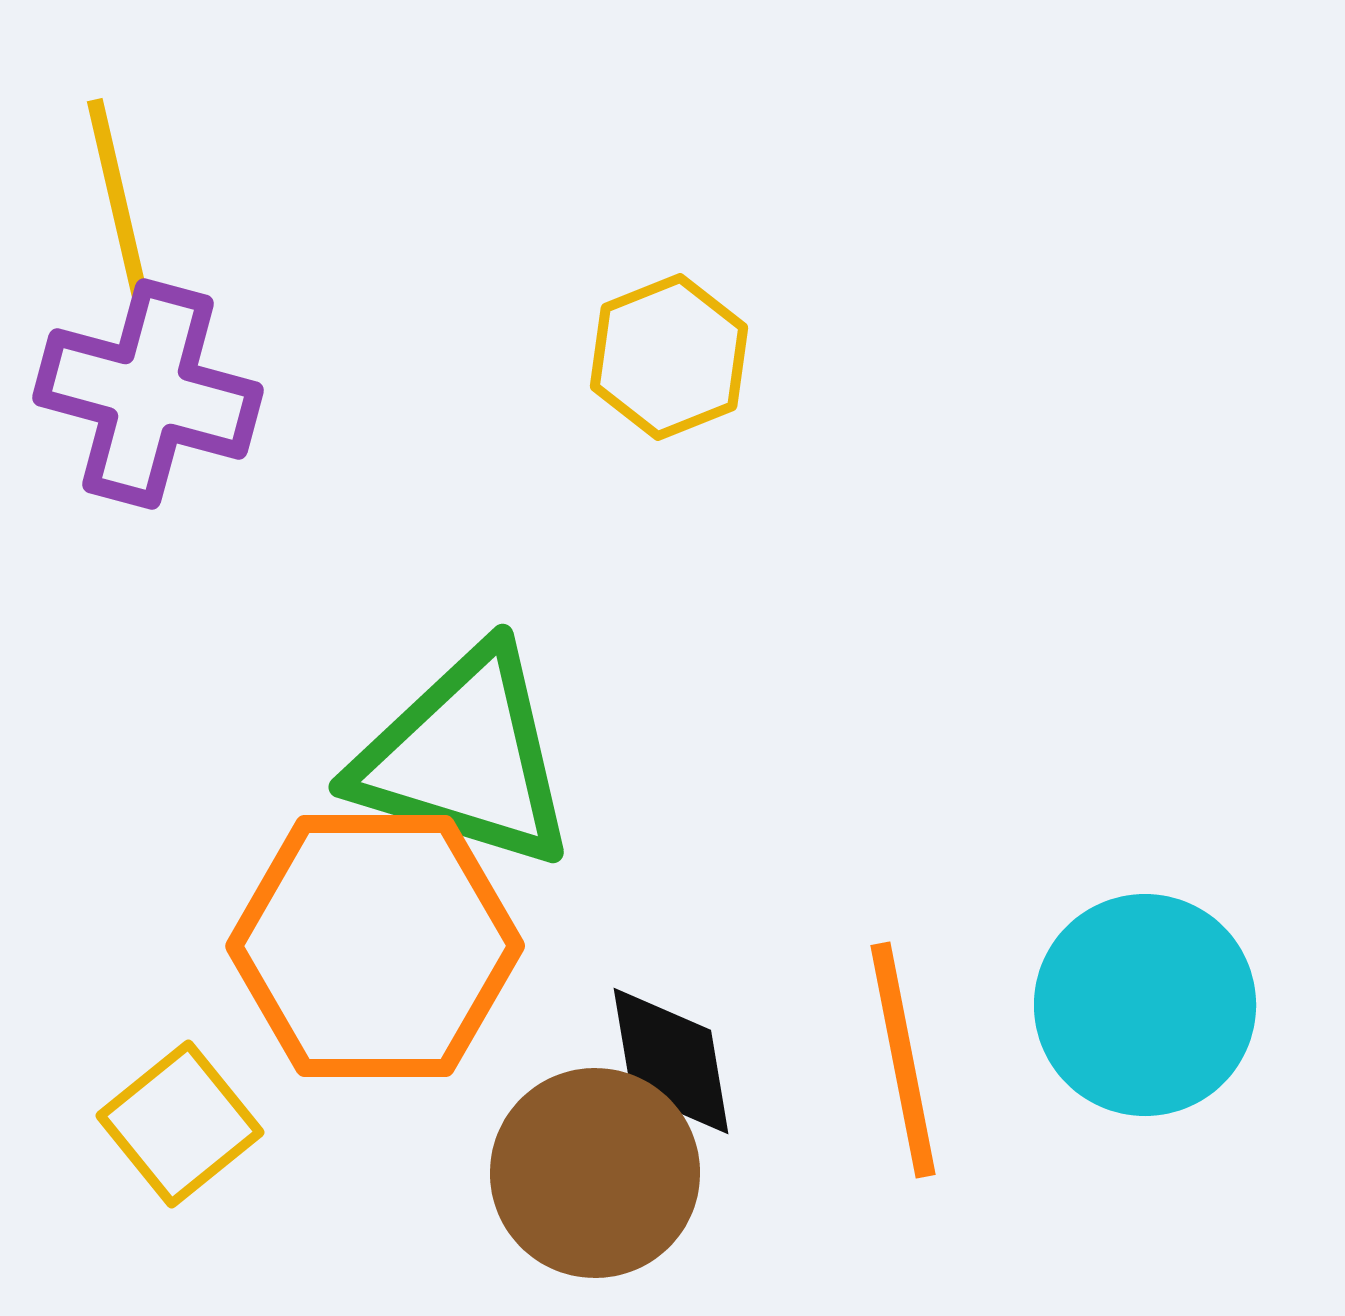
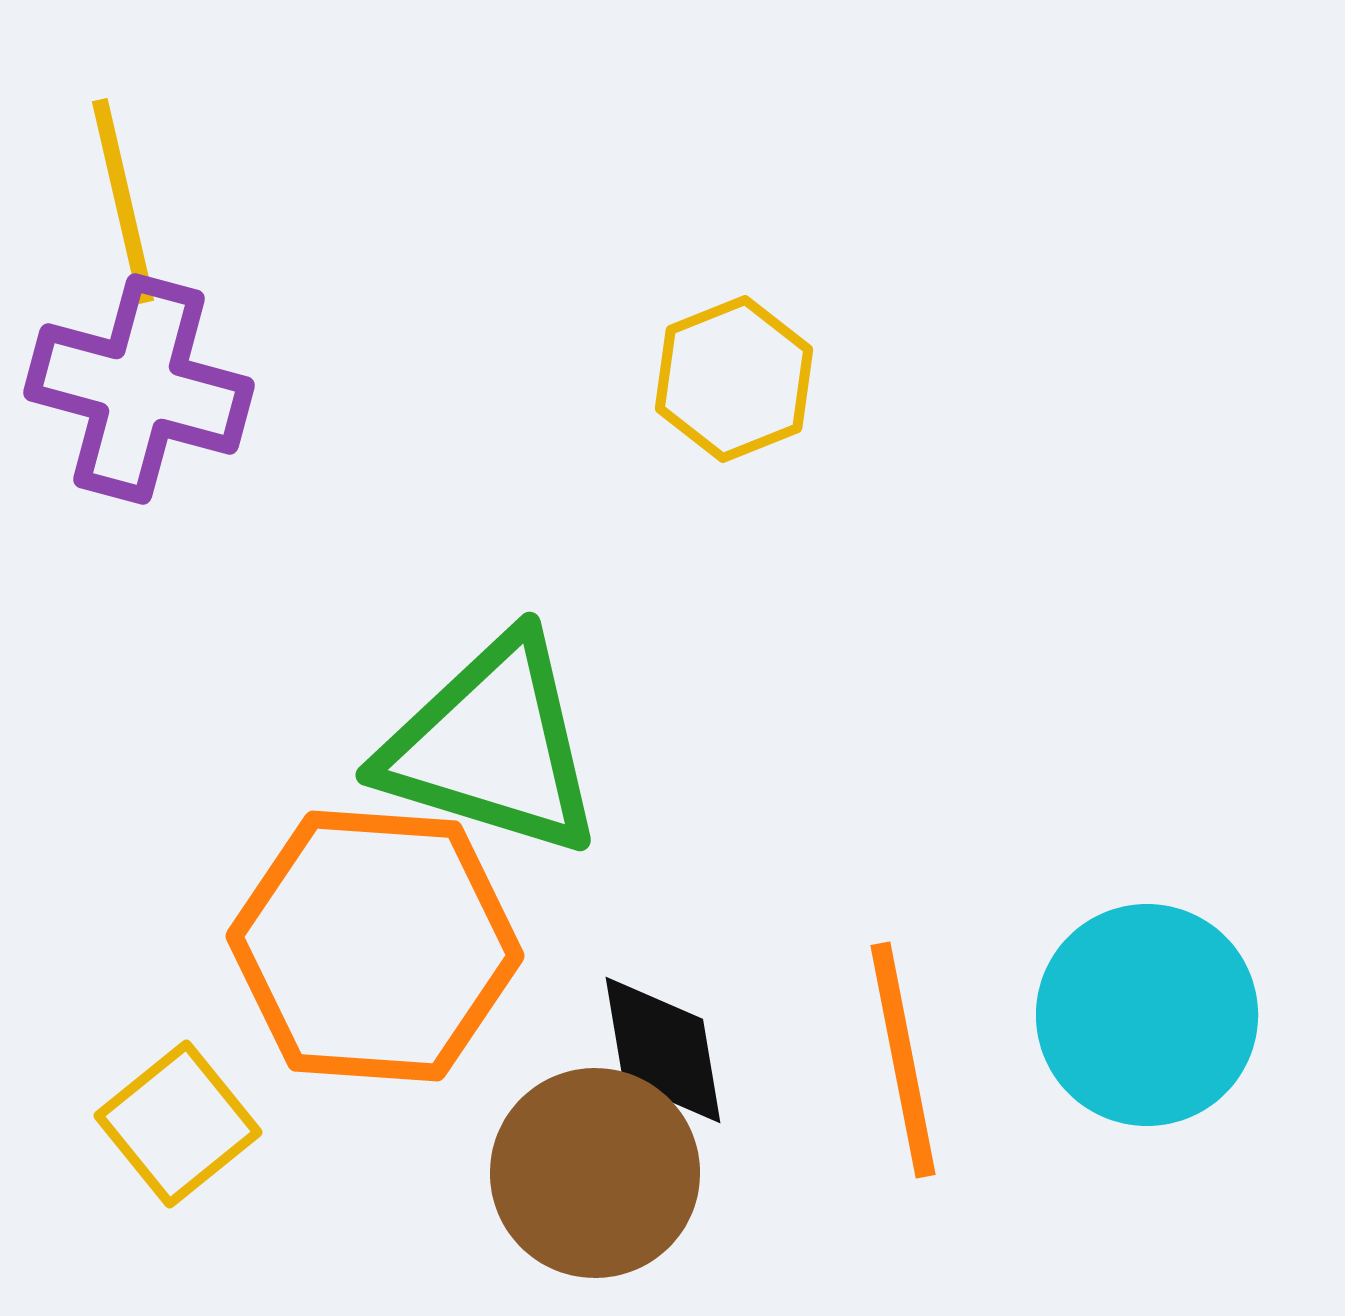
yellow line: moved 5 px right
yellow hexagon: moved 65 px right, 22 px down
purple cross: moved 9 px left, 5 px up
green triangle: moved 27 px right, 12 px up
orange hexagon: rotated 4 degrees clockwise
cyan circle: moved 2 px right, 10 px down
black diamond: moved 8 px left, 11 px up
yellow square: moved 2 px left
